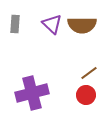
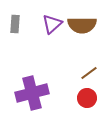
purple triangle: rotated 35 degrees clockwise
red circle: moved 1 px right, 3 px down
